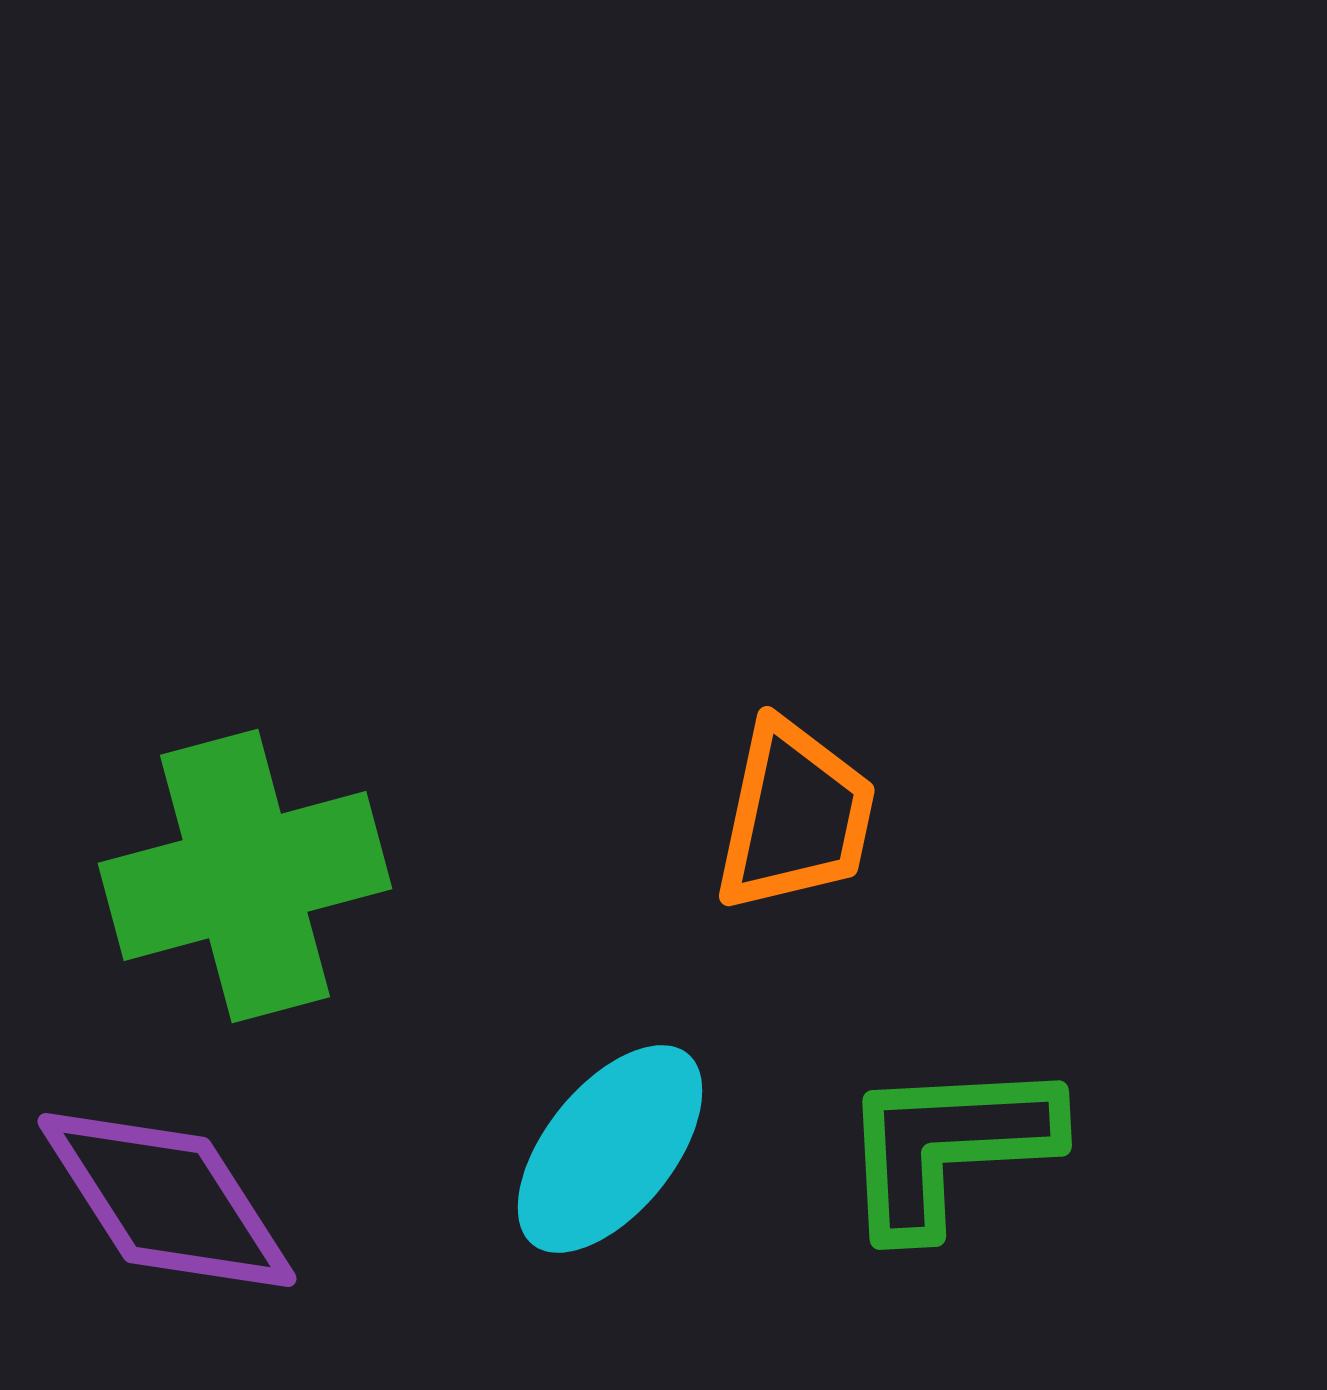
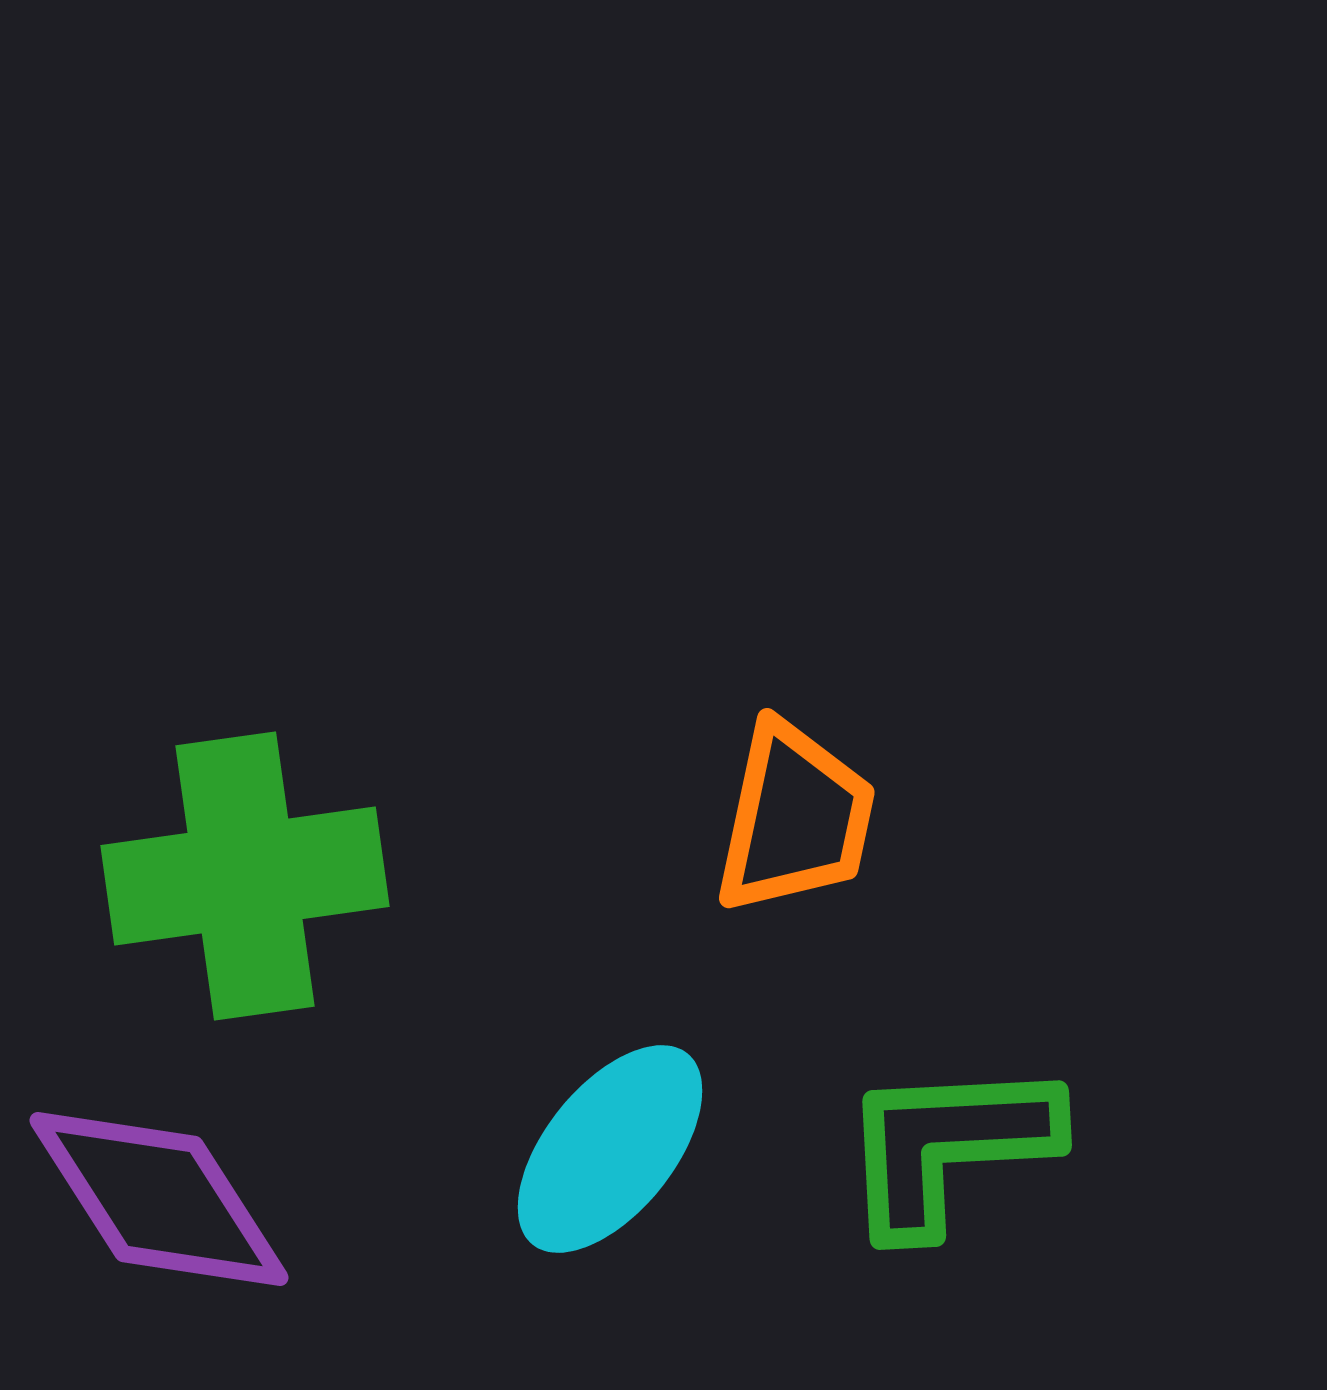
orange trapezoid: moved 2 px down
green cross: rotated 7 degrees clockwise
purple diamond: moved 8 px left, 1 px up
